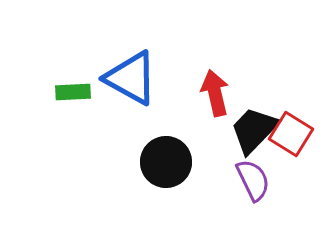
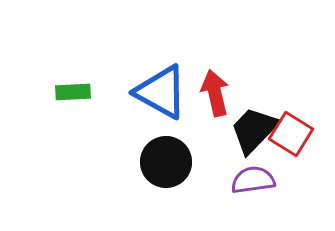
blue triangle: moved 30 px right, 14 px down
purple semicircle: rotated 72 degrees counterclockwise
